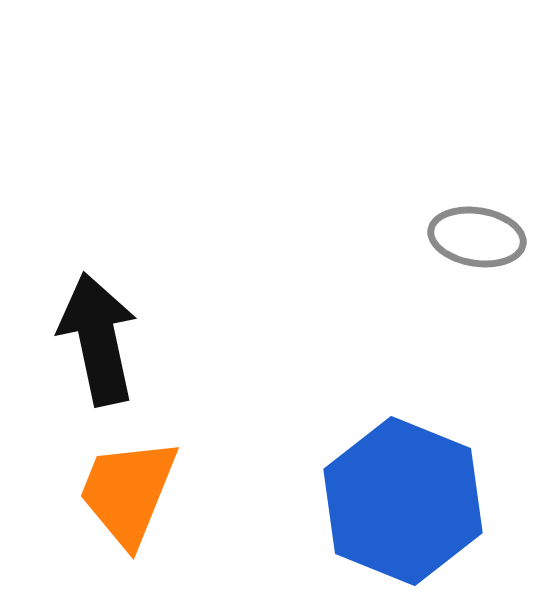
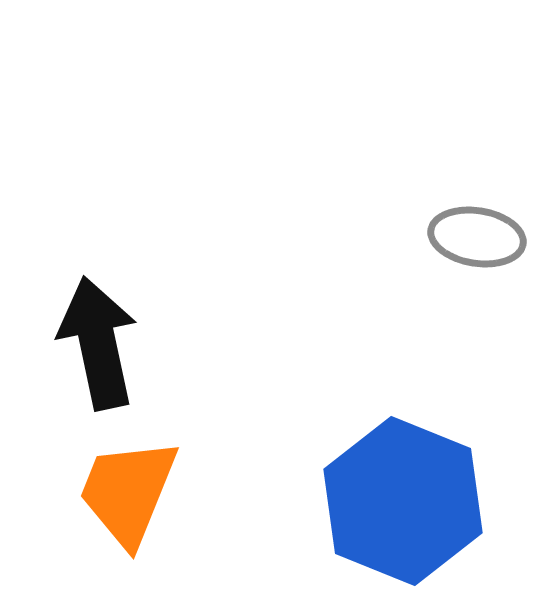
black arrow: moved 4 px down
